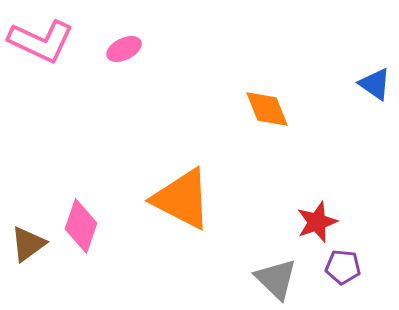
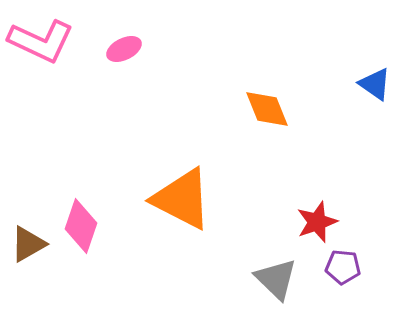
brown triangle: rotated 6 degrees clockwise
